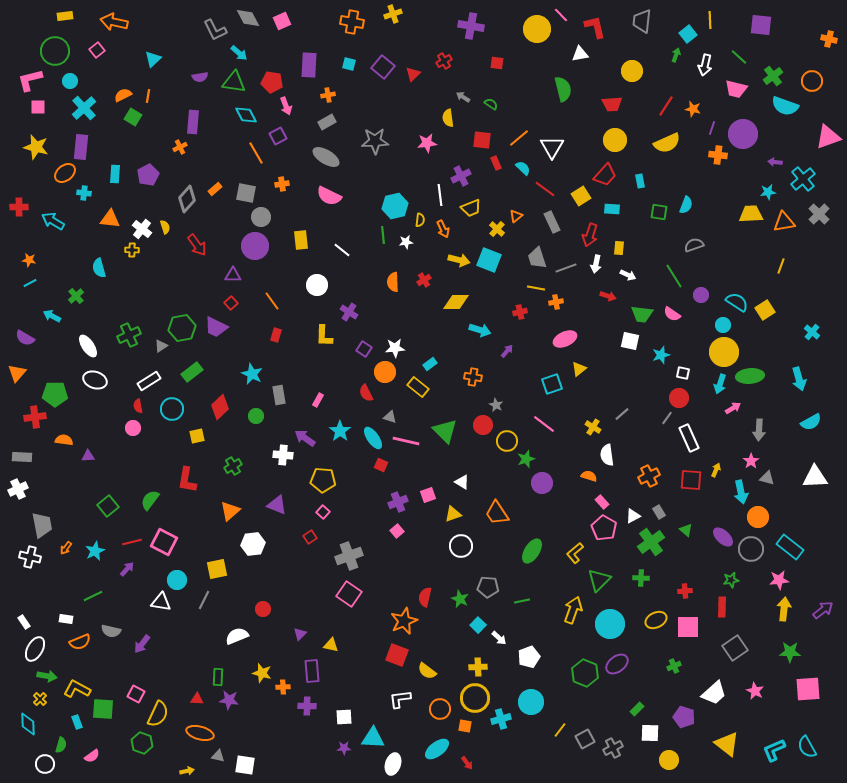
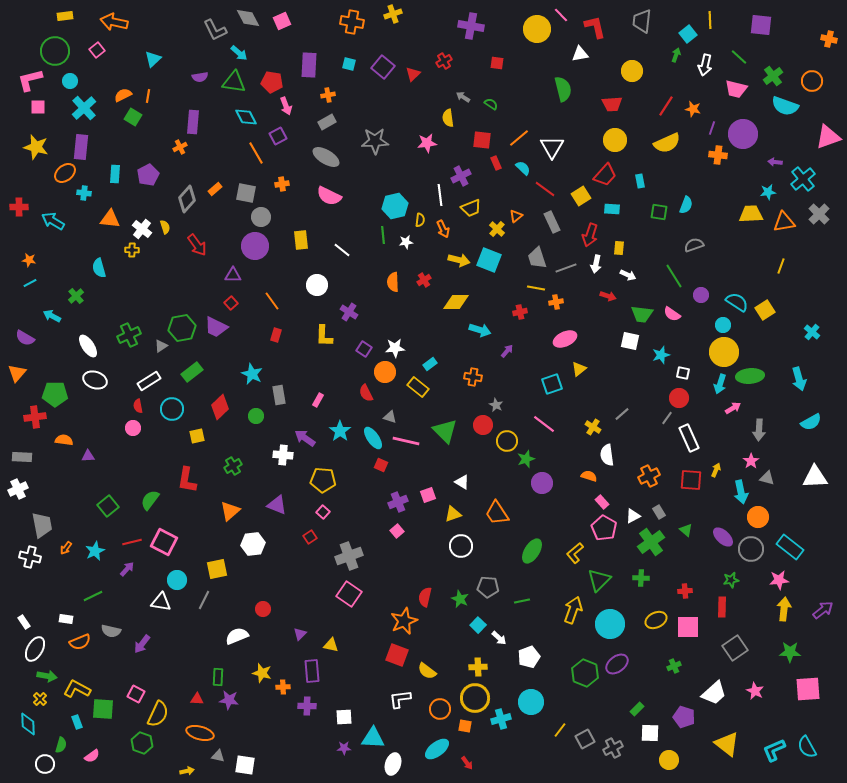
cyan diamond at (246, 115): moved 2 px down
